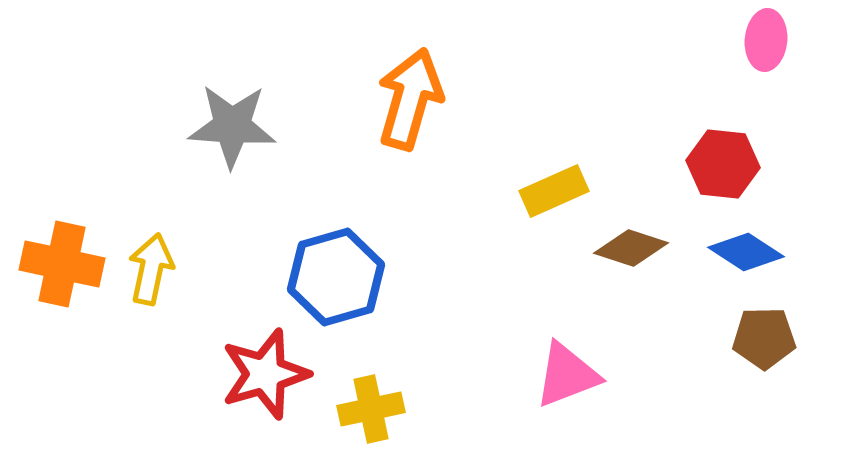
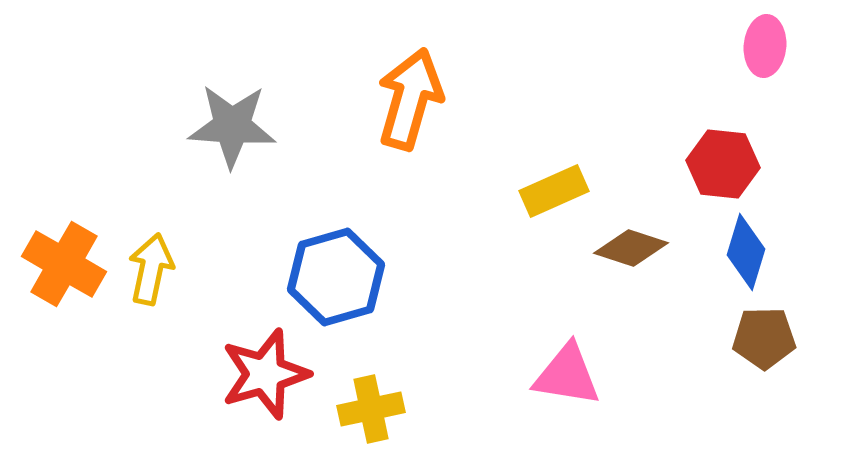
pink ellipse: moved 1 px left, 6 px down
blue diamond: rotated 74 degrees clockwise
orange cross: moved 2 px right; rotated 18 degrees clockwise
pink triangle: rotated 30 degrees clockwise
